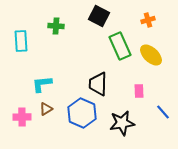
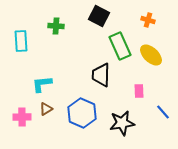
orange cross: rotated 32 degrees clockwise
black trapezoid: moved 3 px right, 9 px up
